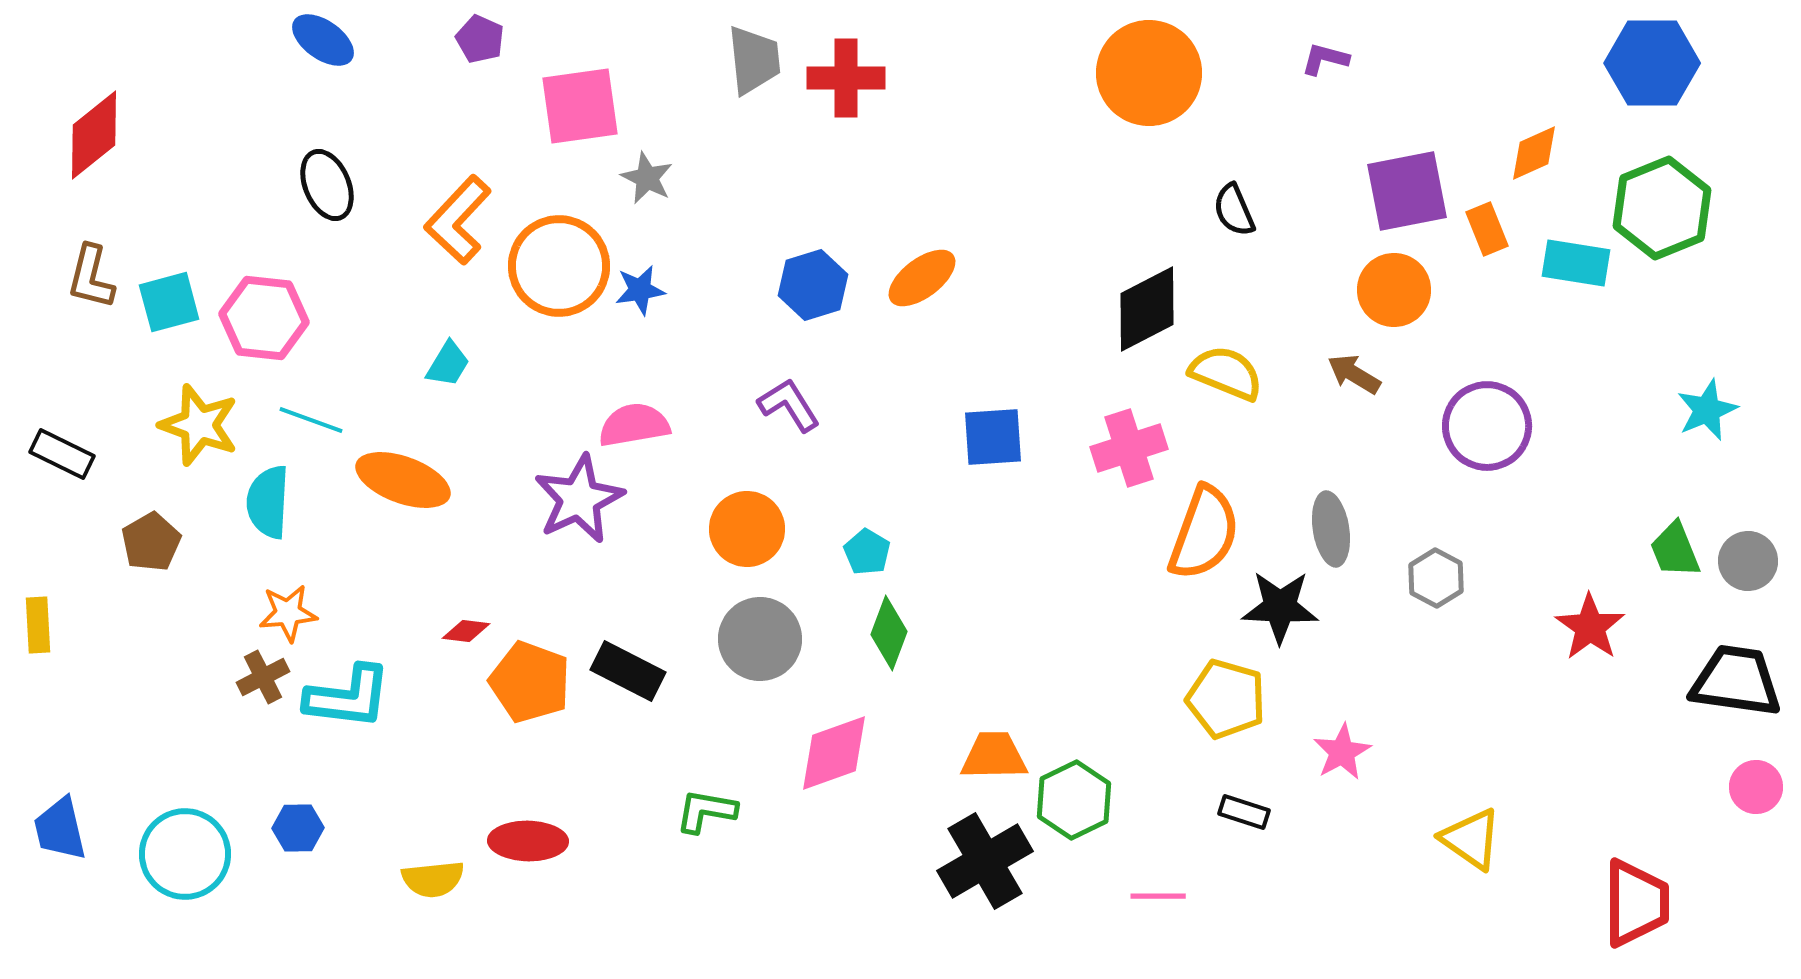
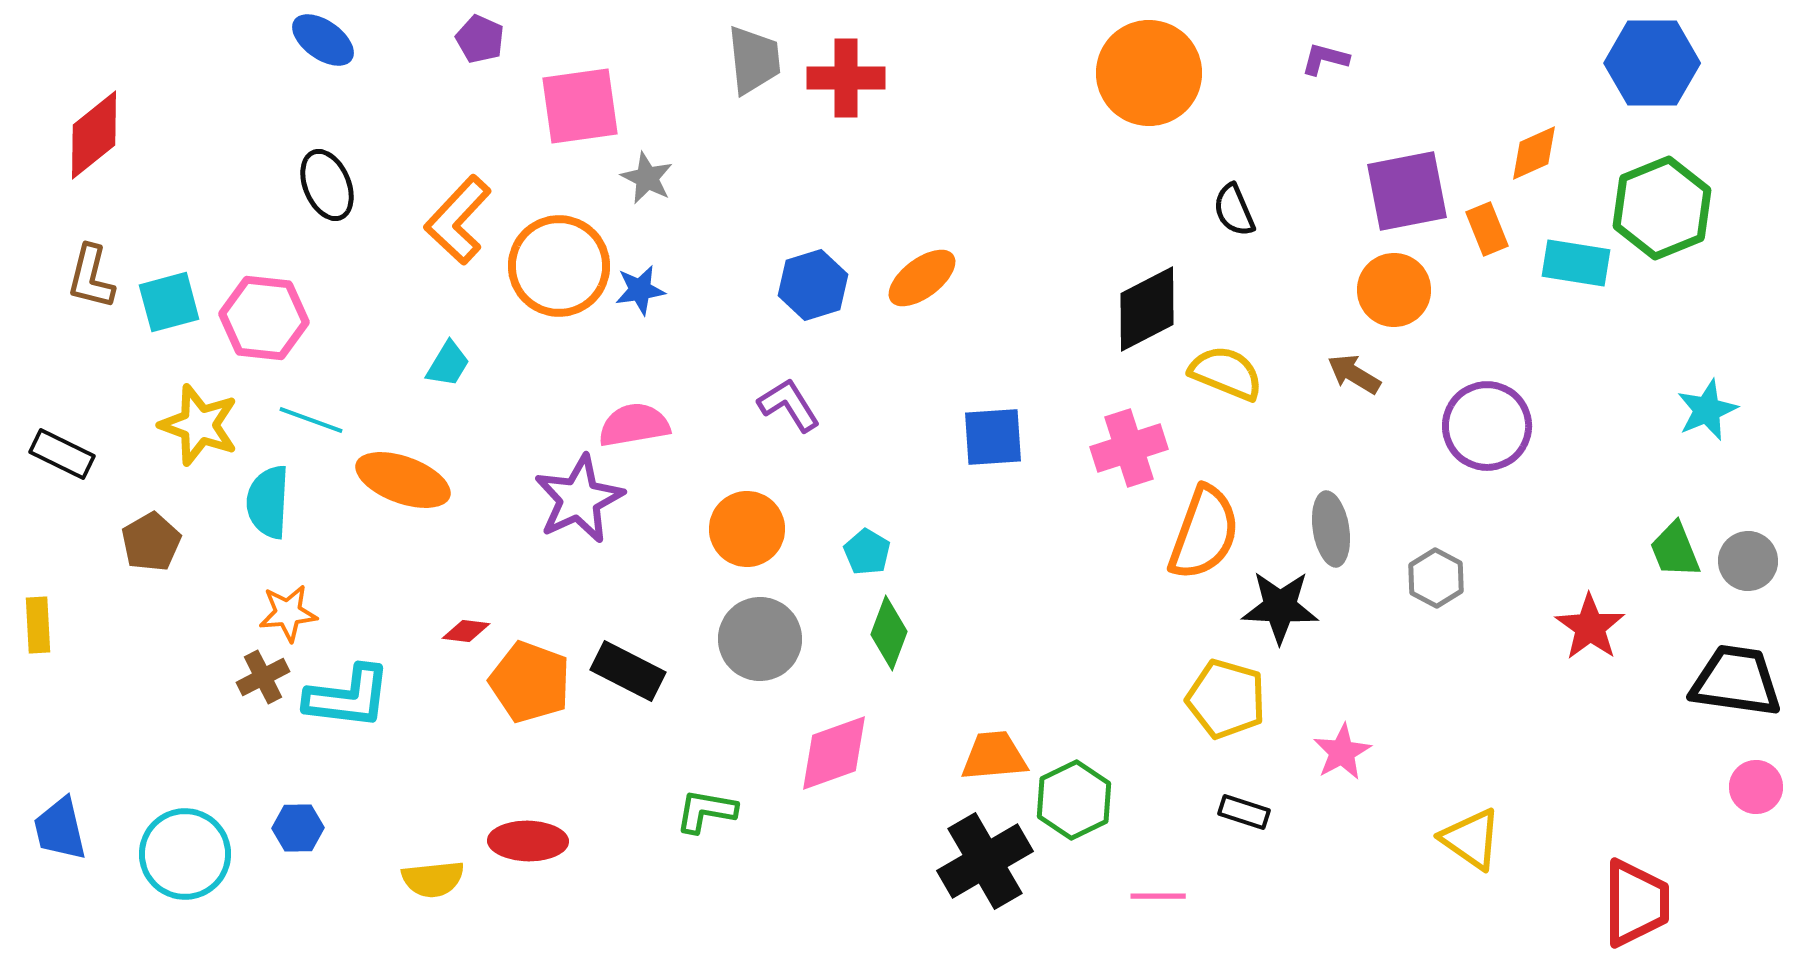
orange trapezoid at (994, 756): rotated 4 degrees counterclockwise
